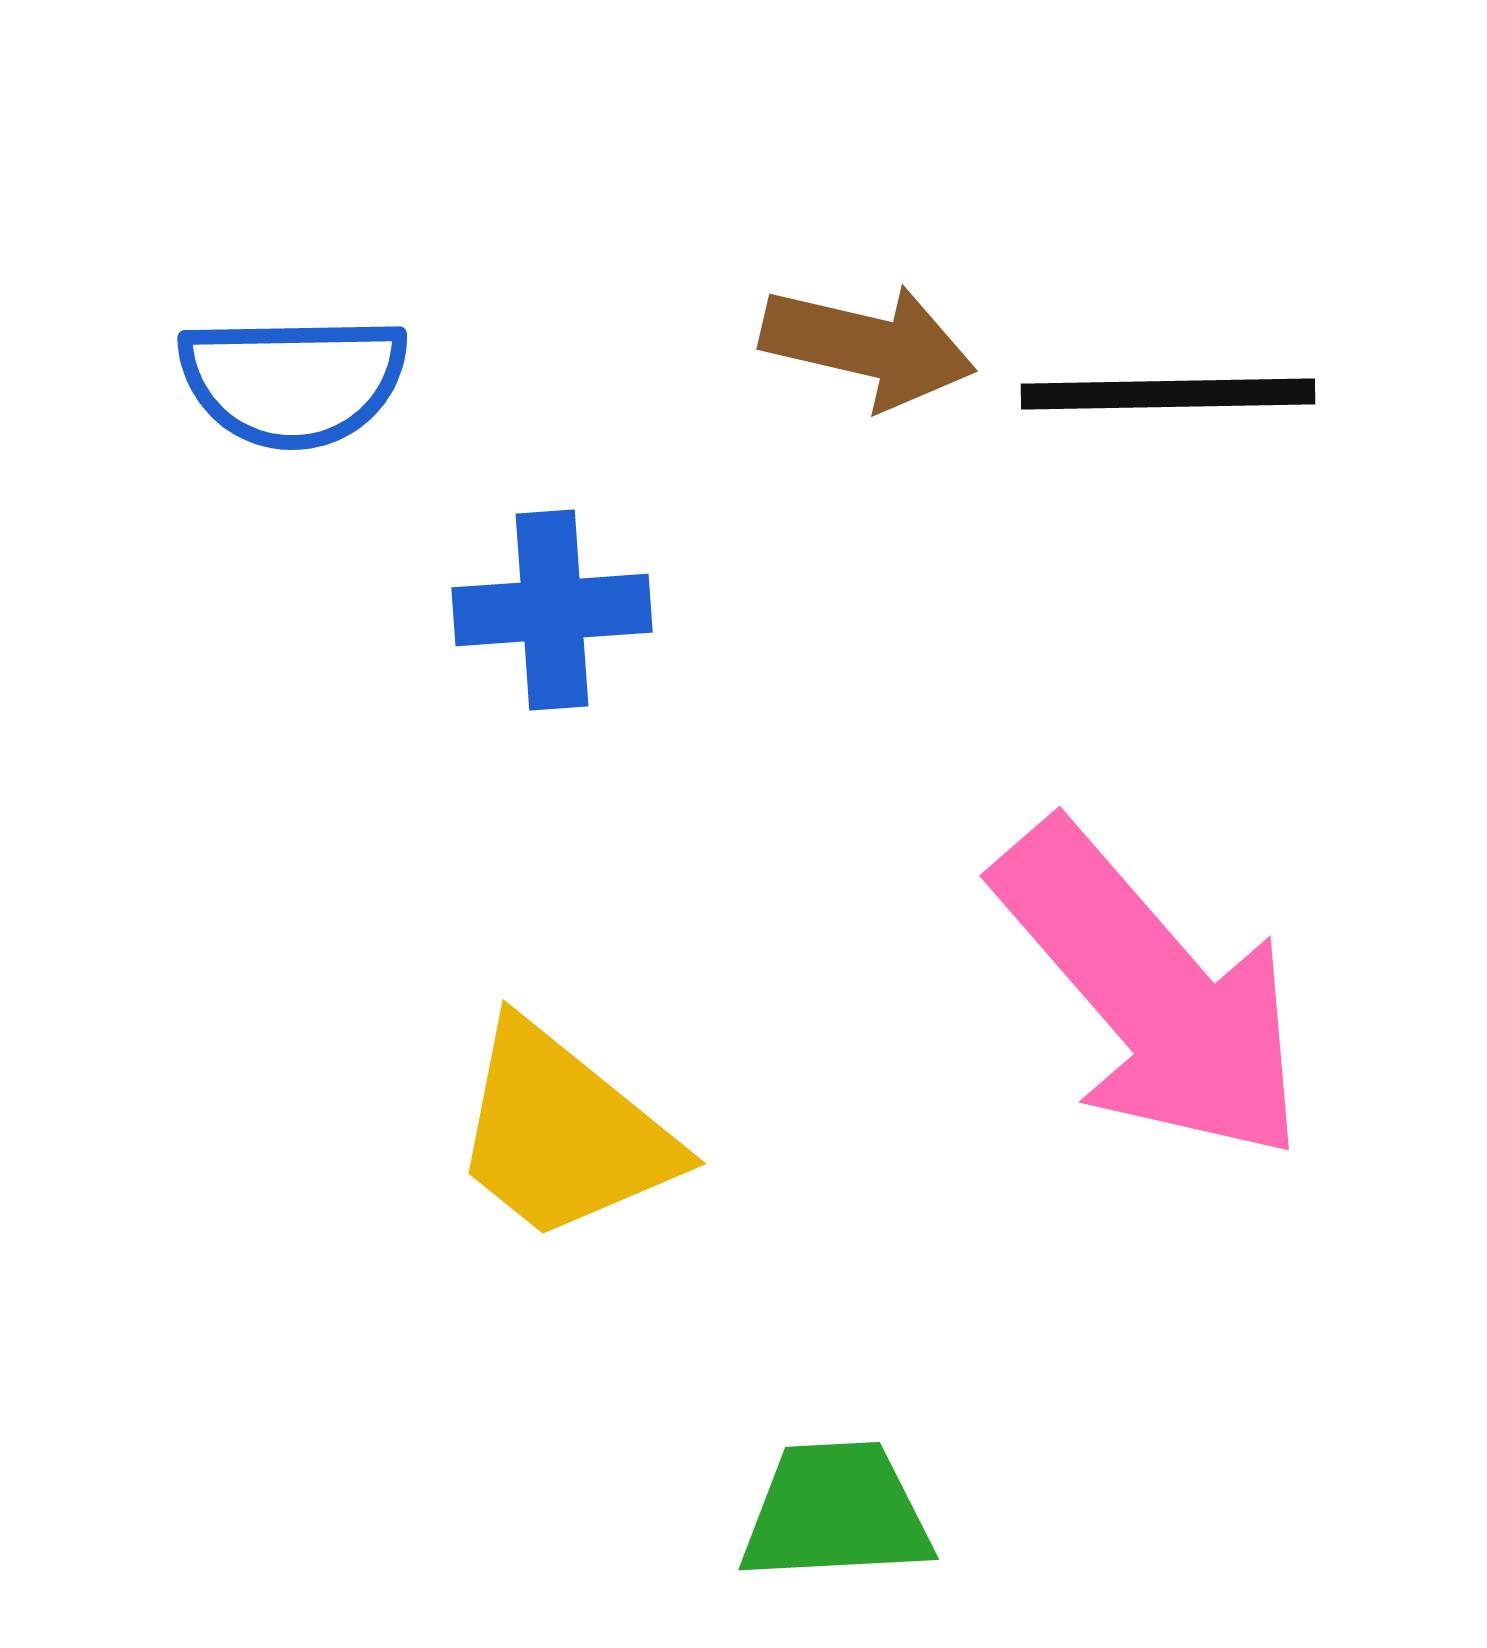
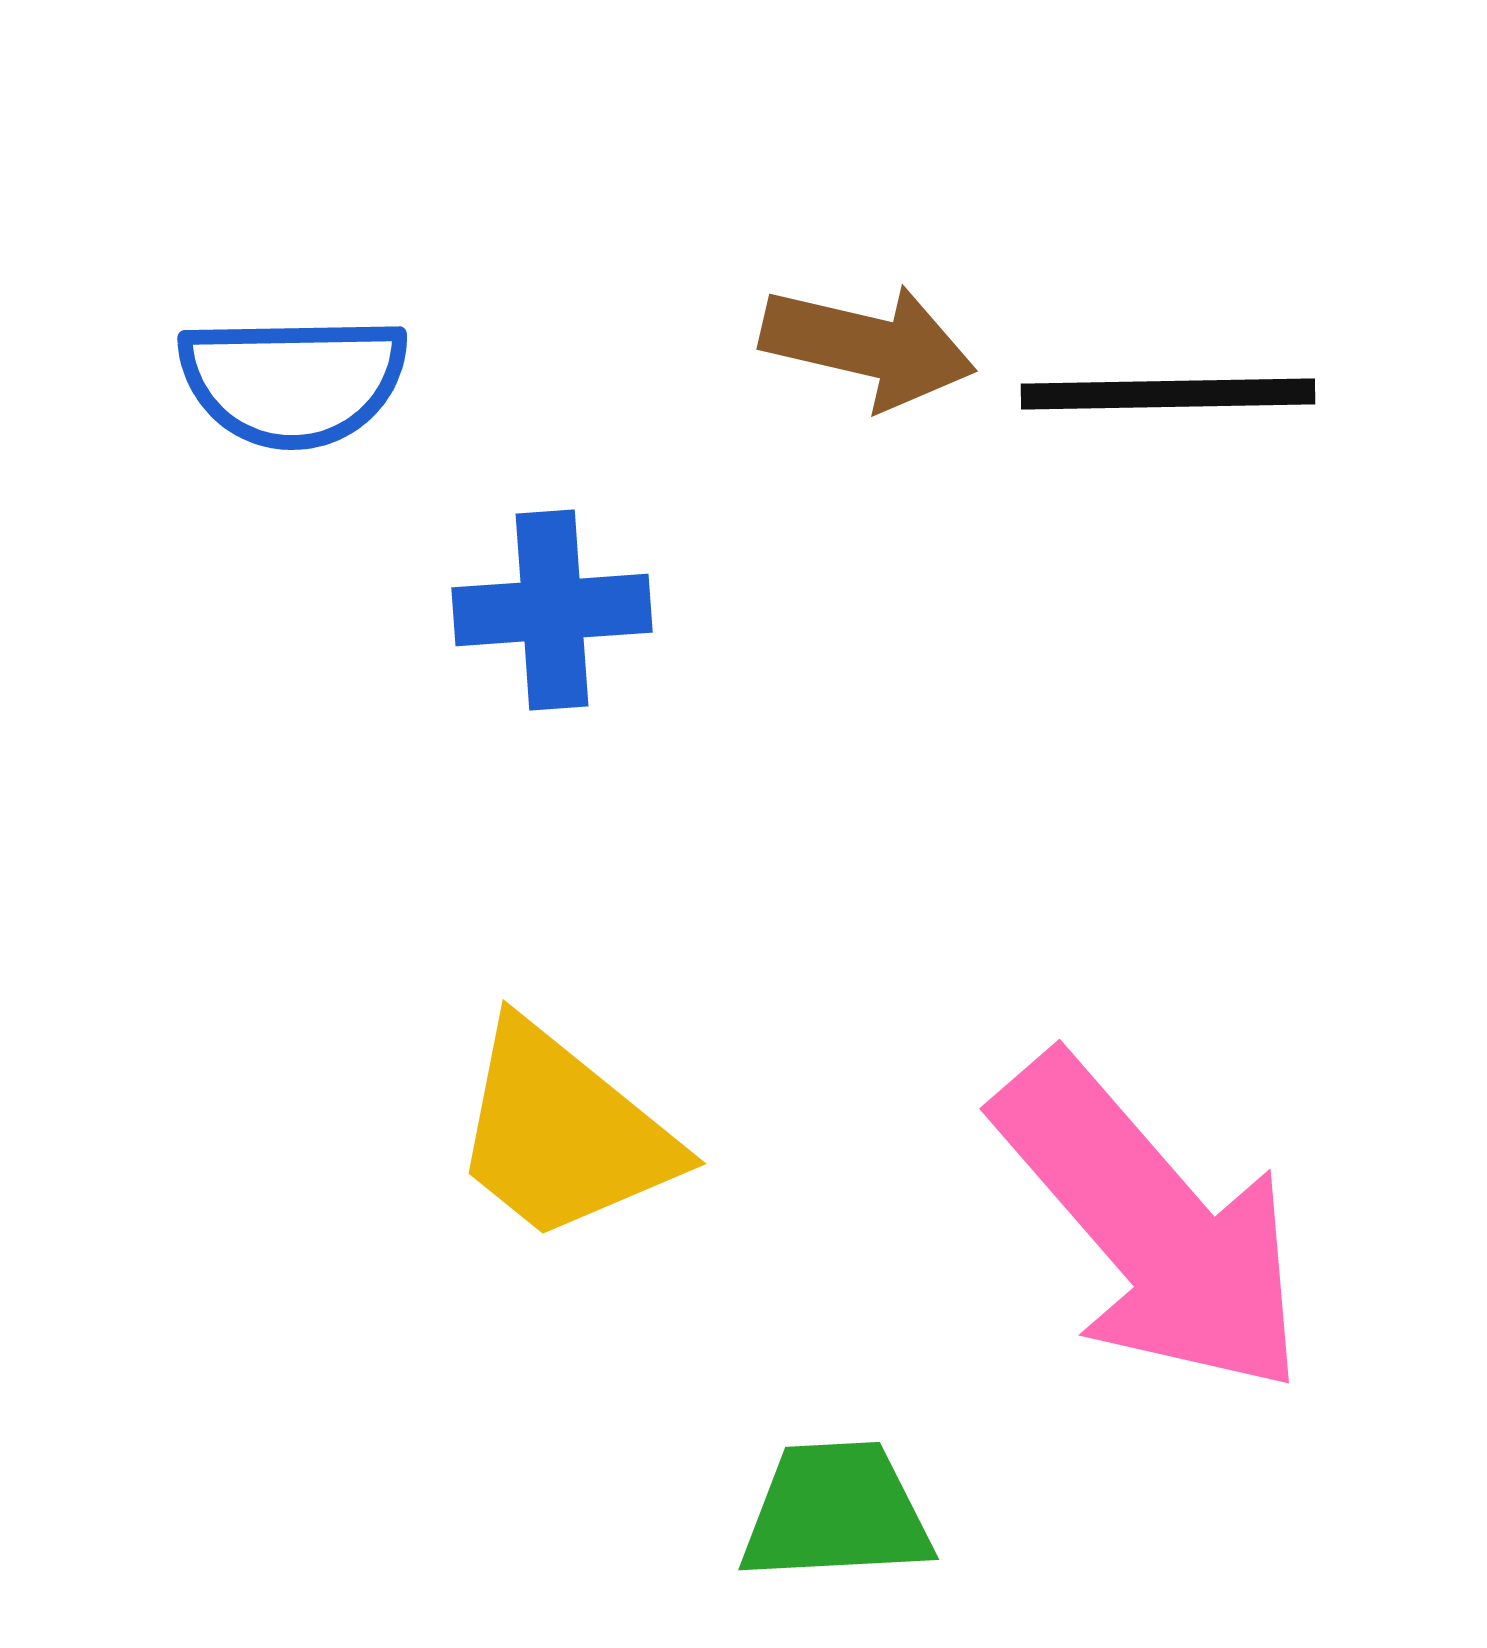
pink arrow: moved 233 px down
